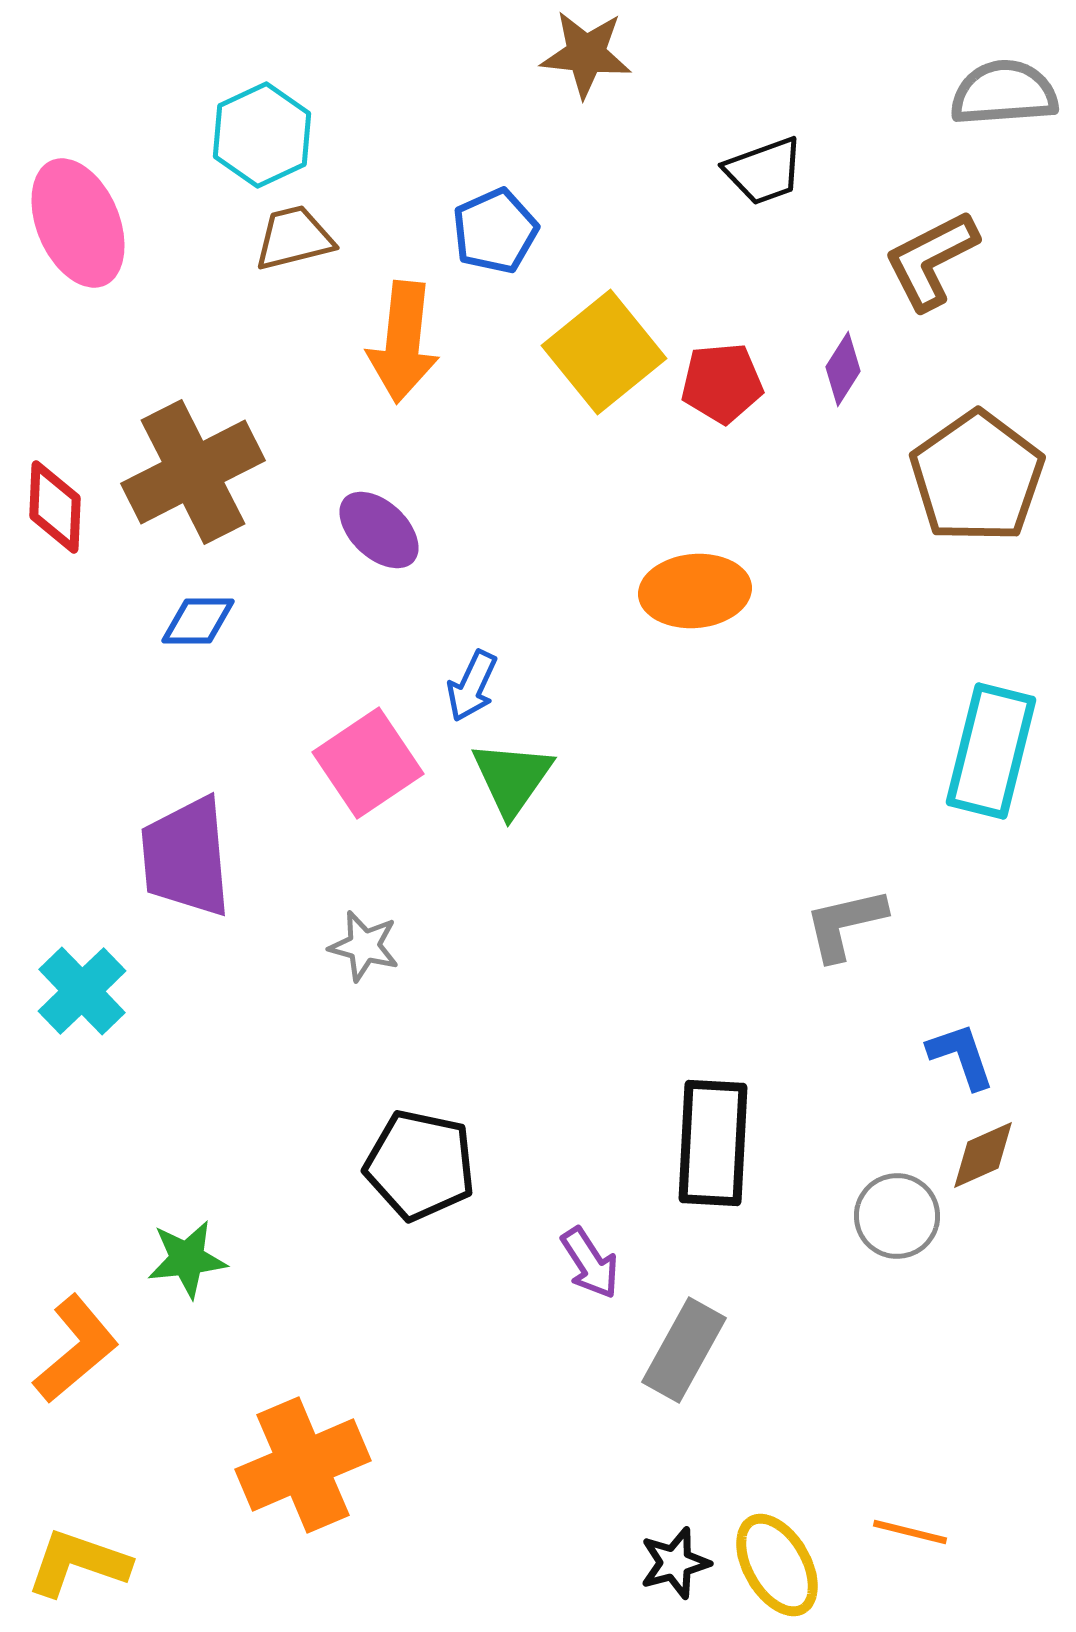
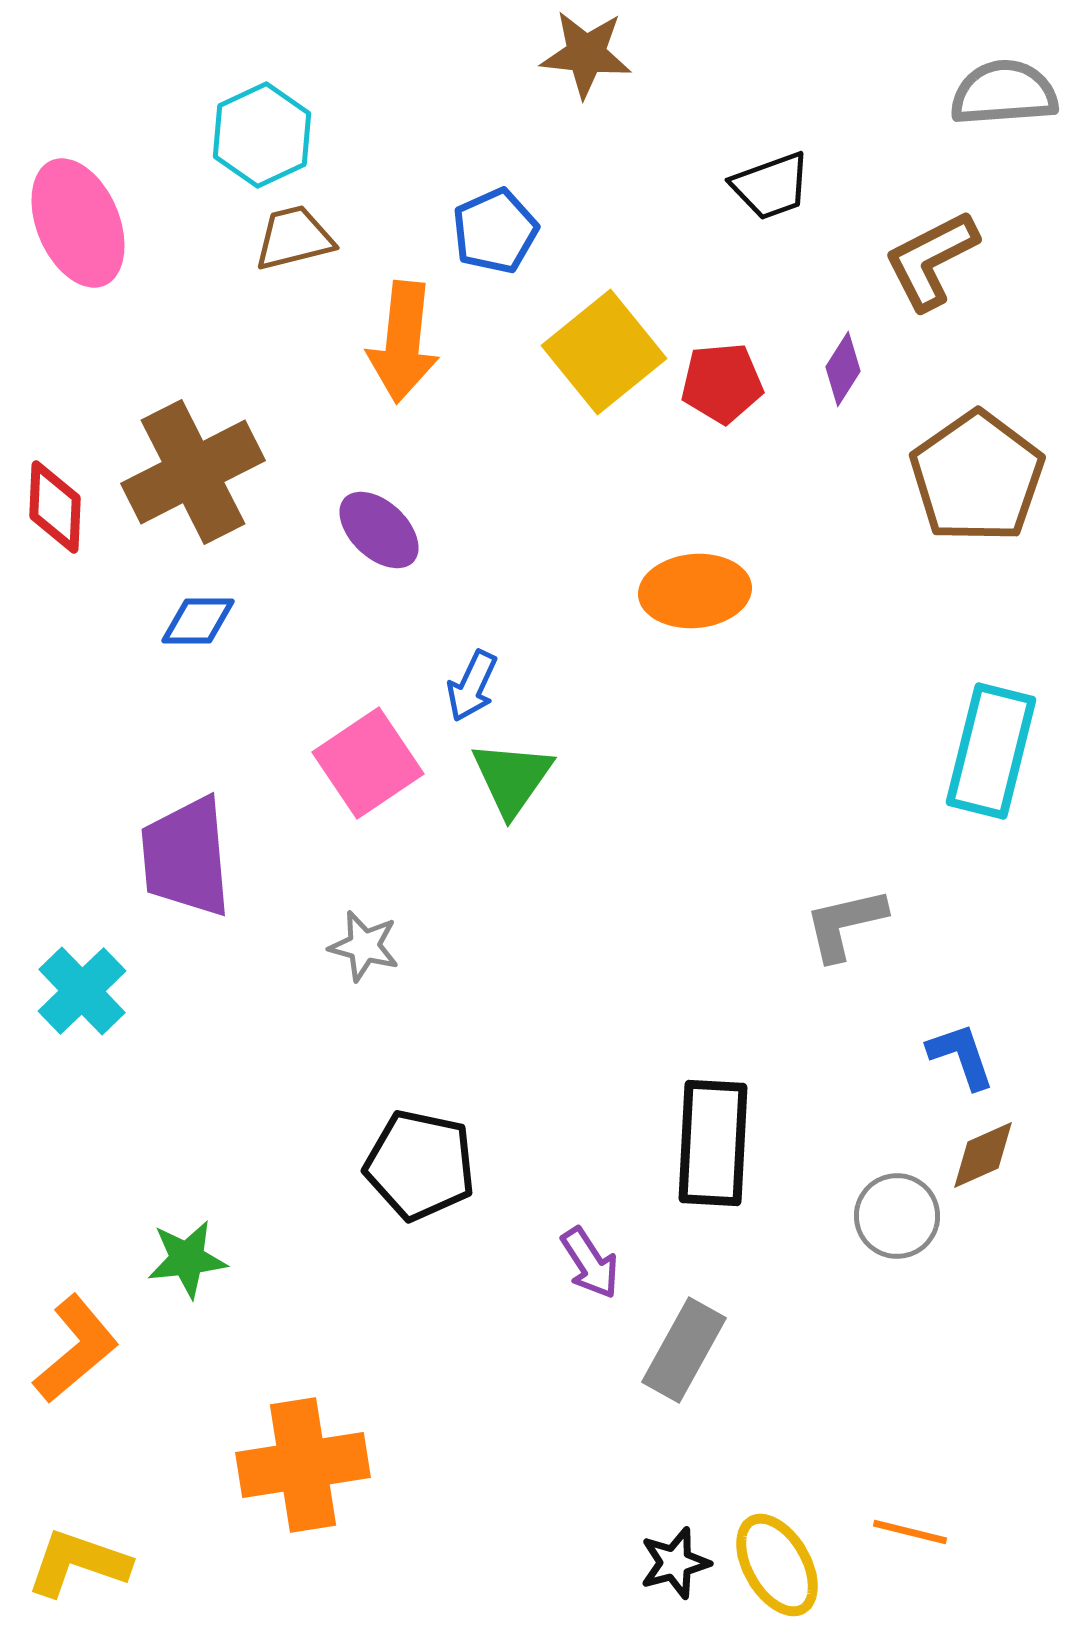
black trapezoid: moved 7 px right, 15 px down
orange cross: rotated 14 degrees clockwise
